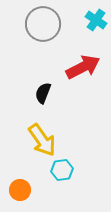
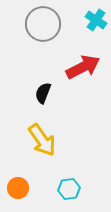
cyan hexagon: moved 7 px right, 19 px down
orange circle: moved 2 px left, 2 px up
